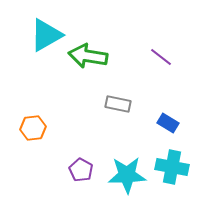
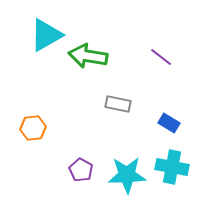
blue rectangle: moved 1 px right
